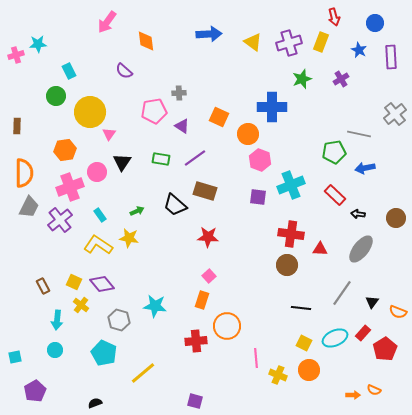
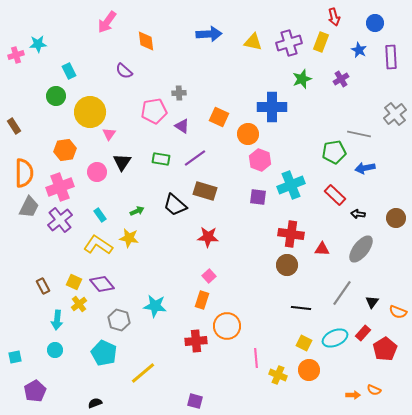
yellow triangle at (253, 42): rotated 24 degrees counterclockwise
brown rectangle at (17, 126): moved 3 px left; rotated 35 degrees counterclockwise
pink cross at (70, 187): moved 10 px left
red triangle at (320, 249): moved 2 px right
yellow cross at (81, 305): moved 2 px left, 1 px up; rotated 14 degrees clockwise
